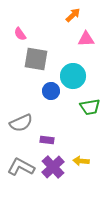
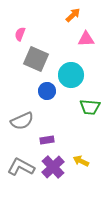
pink semicircle: rotated 56 degrees clockwise
gray square: rotated 15 degrees clockwise
cyan circle: moved 2 px left, 1 px up
blue circle: moved 4 px left
green trapezoid: rotated 15 degrees clockwise
gray semicircle: moved 1 px right, 2 px up
purple rectangle: rotated 16 degrees counterclockwise
yellow arrow: rotated 21 degrees clockwise
